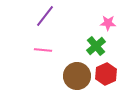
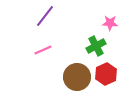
pink star: moved 2 px right
green cross: rotated 12 degrees clockwise
pink line: rotated 30 degrees counterclockwise
brown circle: moved 1 px down
